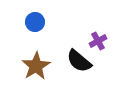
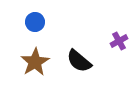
purple cross: moved 21 px right
brown star: moved 1 px left, 4 px up
